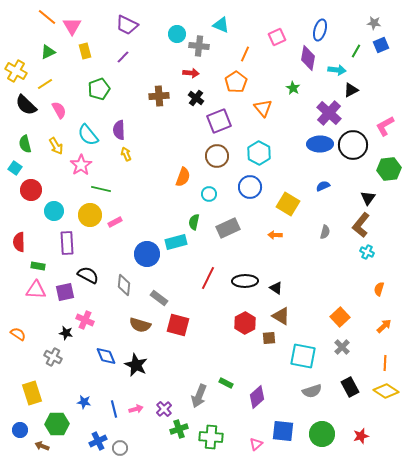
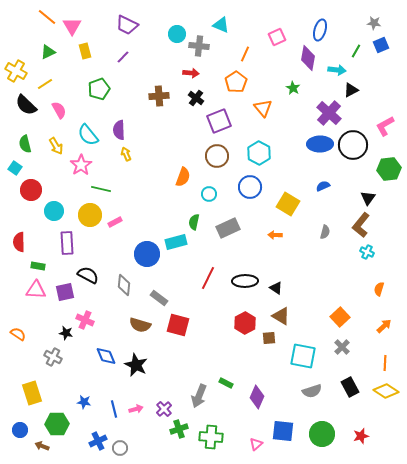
purple diamond at (257, 397): rotated 25 degrees counterclockwise
